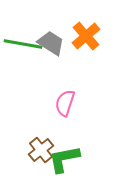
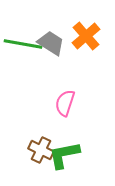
brown cross: rotated 25 degrees counterclockwise
green L-shape: moved 4 px up
